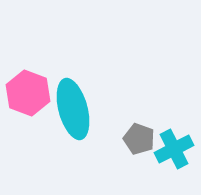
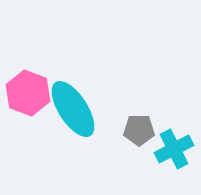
cyan ellipse: rotated 18 degrees counterclockwise
gray pentagon: moved 9 px up; rotated 20 degrees counterclockwise
